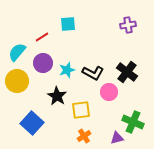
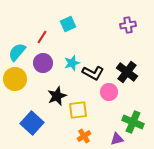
cyan square: rotated 21 degrees counterclockwise
red line: rotated 24 degrees counterclockwise
cyan star: moved 5 px right, 7 px up
yellow circle: moved 2 px left, 2 px up
black star: rotated 18 degrees clockwise
yellow square: moved 3 px left
purple triangle: moved 1 px down
